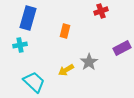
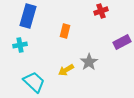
blue rectangle: moved 2 px up
purple rectangle: moved 6 px up
